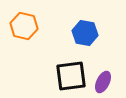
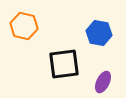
blue hexagon: moved 14 px right
black square: moved 7 px left, 12 px up
